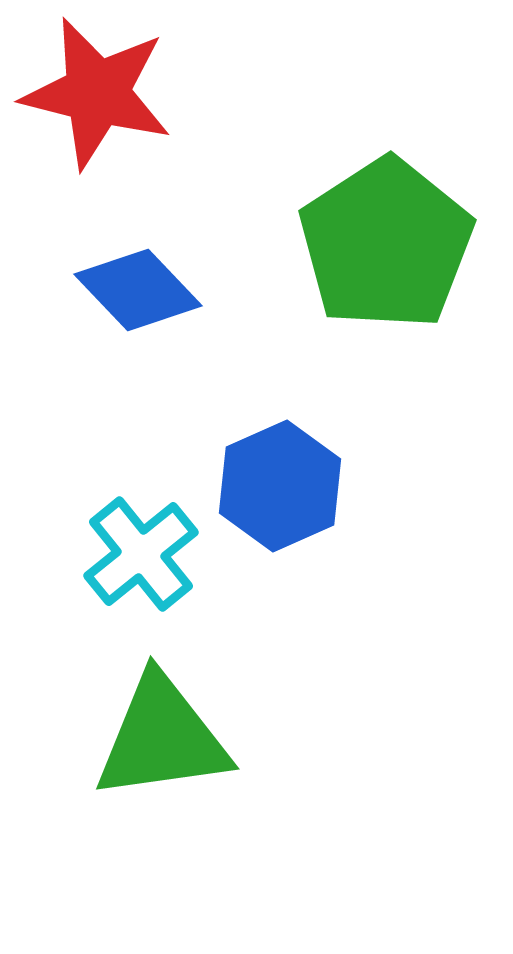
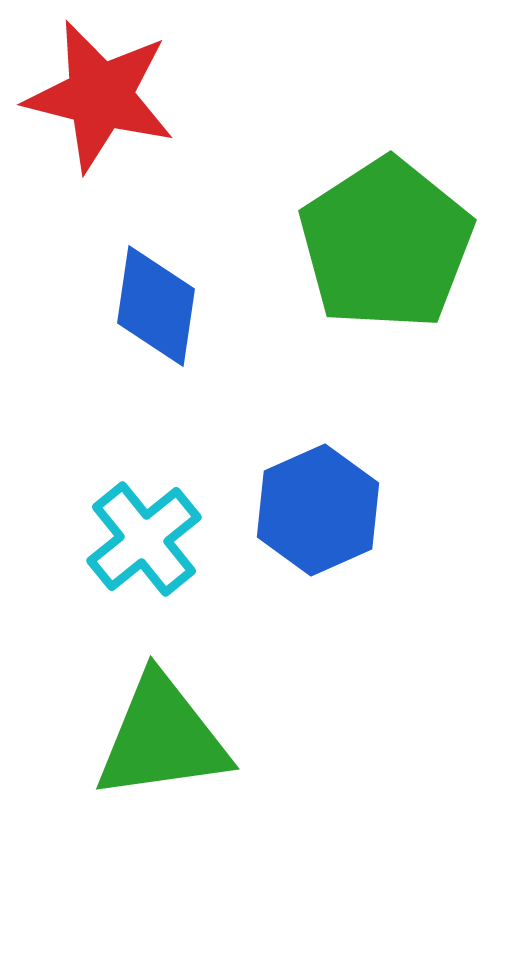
red star: moved 3 px right, 3 px down
blue diamond: moved 18 px right, 16 px down; rotated 52 degrees clockwise
blue hexagon: moved 38 px right, 24 px down
cyan cross: moved 3 px right, 15 px up
